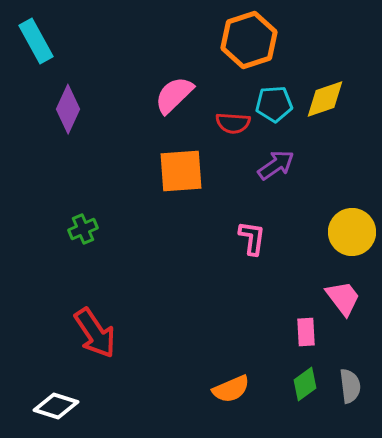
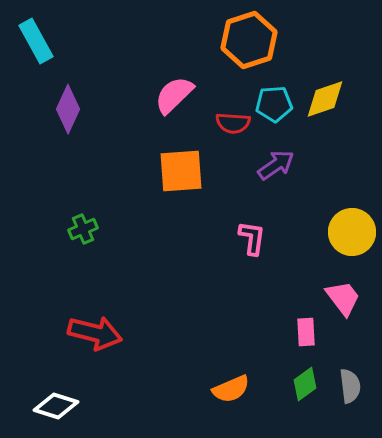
red arrow: rotated 42 degrees counterclockwise
